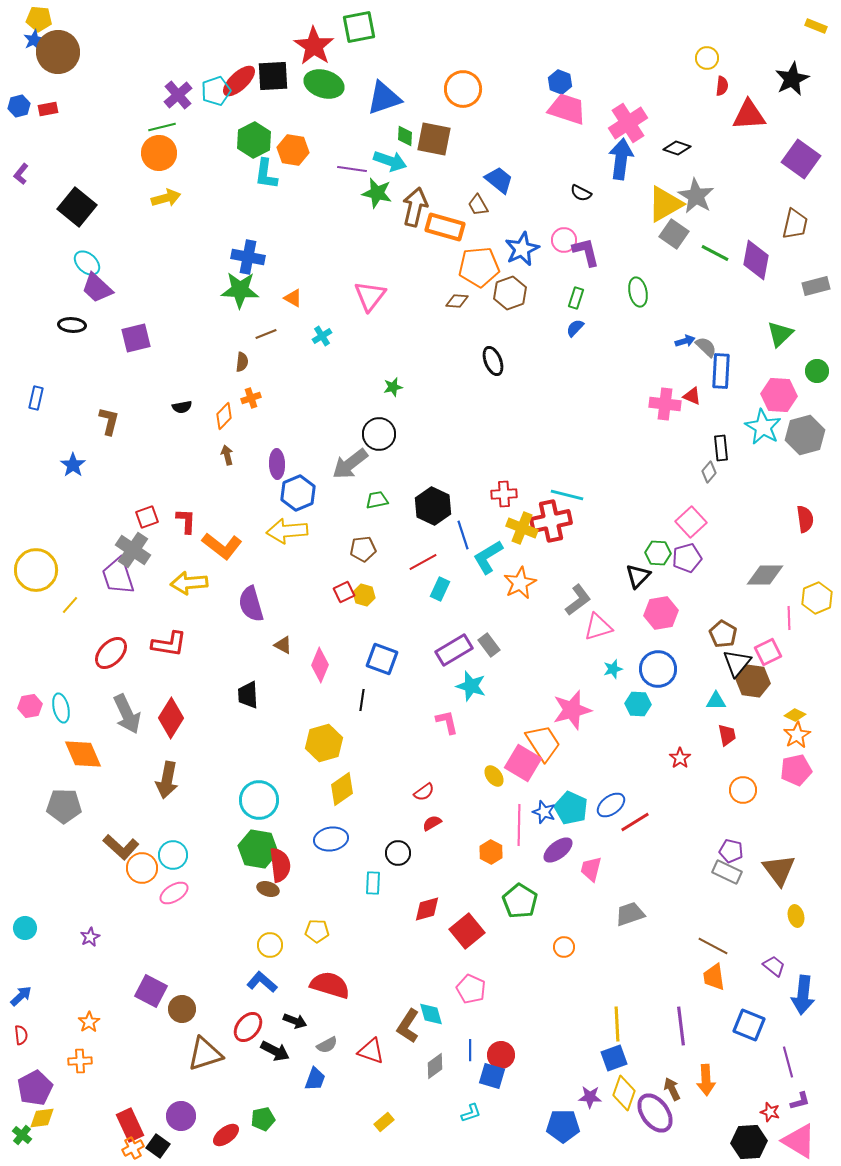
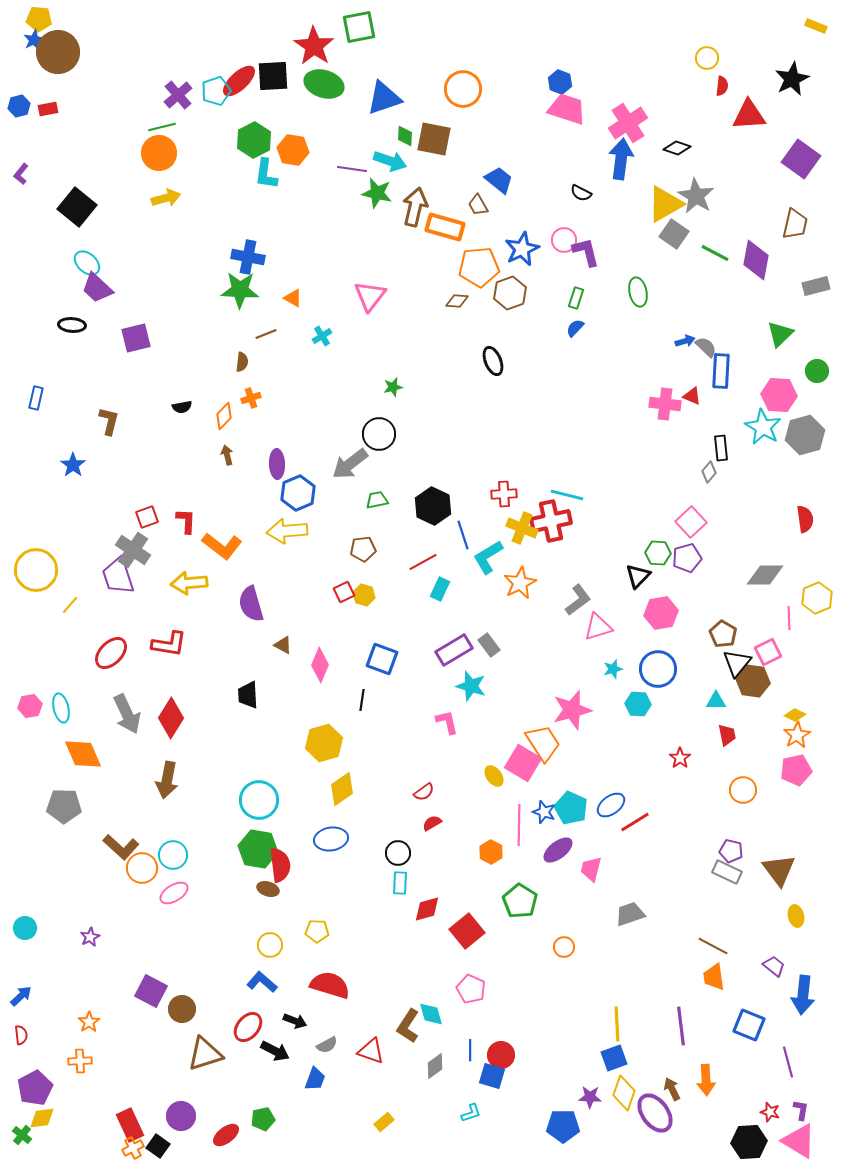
cyan rectangle at (373, 883): moved 27 px right
purple L-shape at (800, 1101): moved 1 px right, 9 px down; rotated 65 degrees counterclockwise
